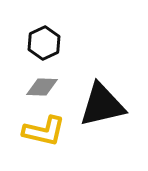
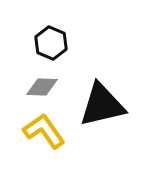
black hexagon: moved 7 px right; rotated 12 degrees counterclockwise
yellow L-shape: rotated 138 degrees counterclockwise
